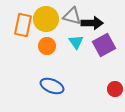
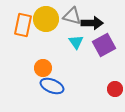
orange circle: moved 4 px left, 22 px down
